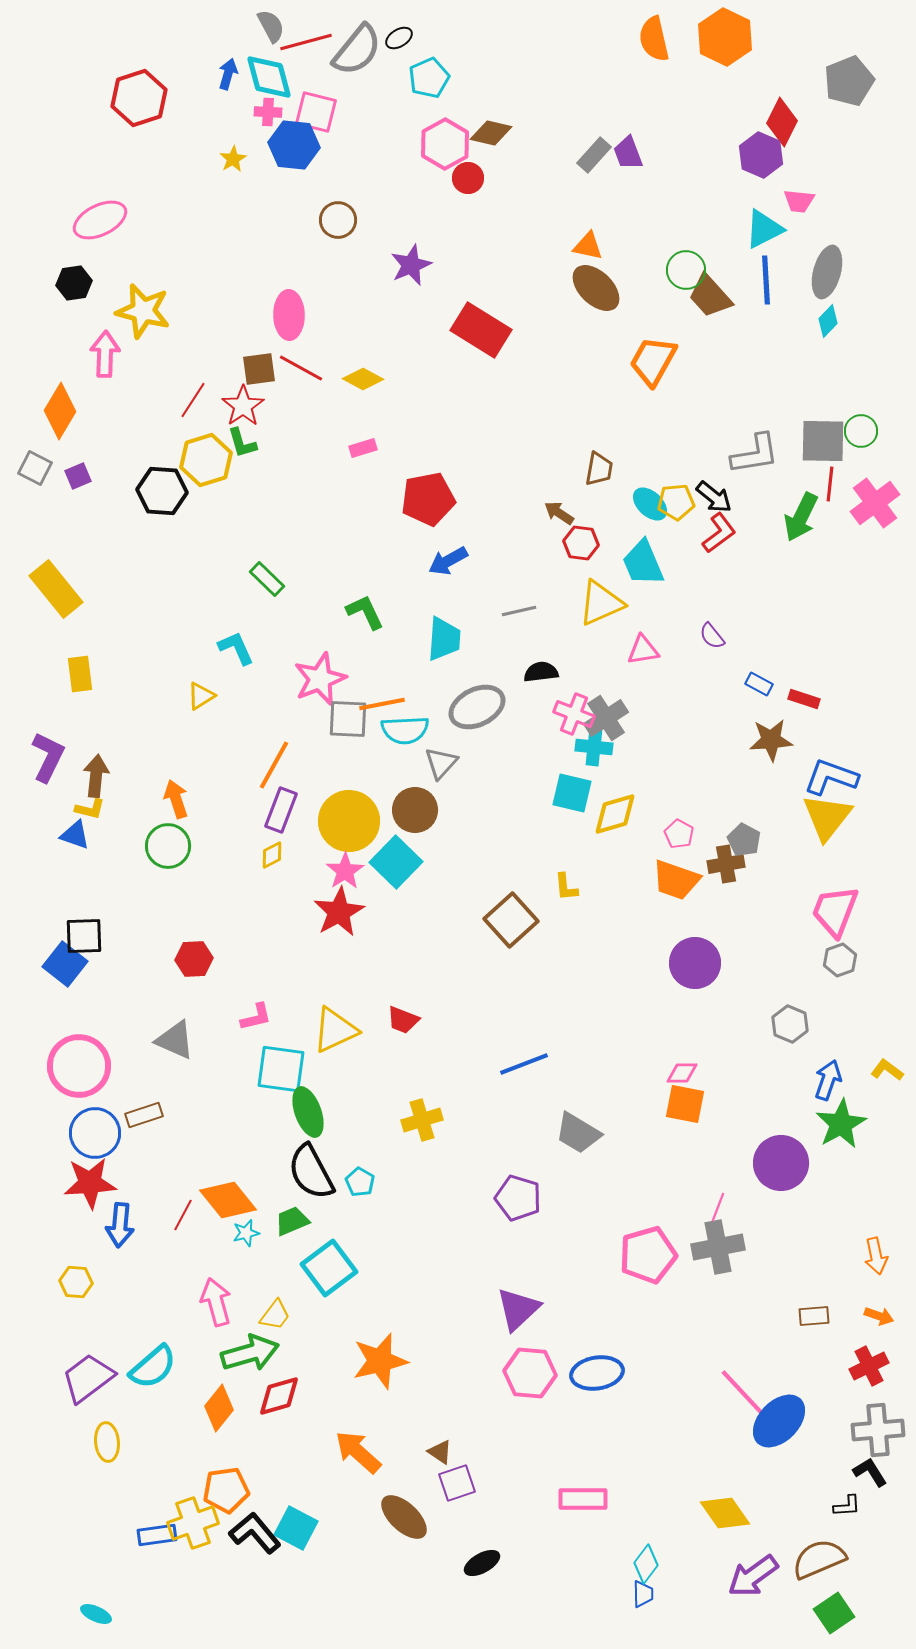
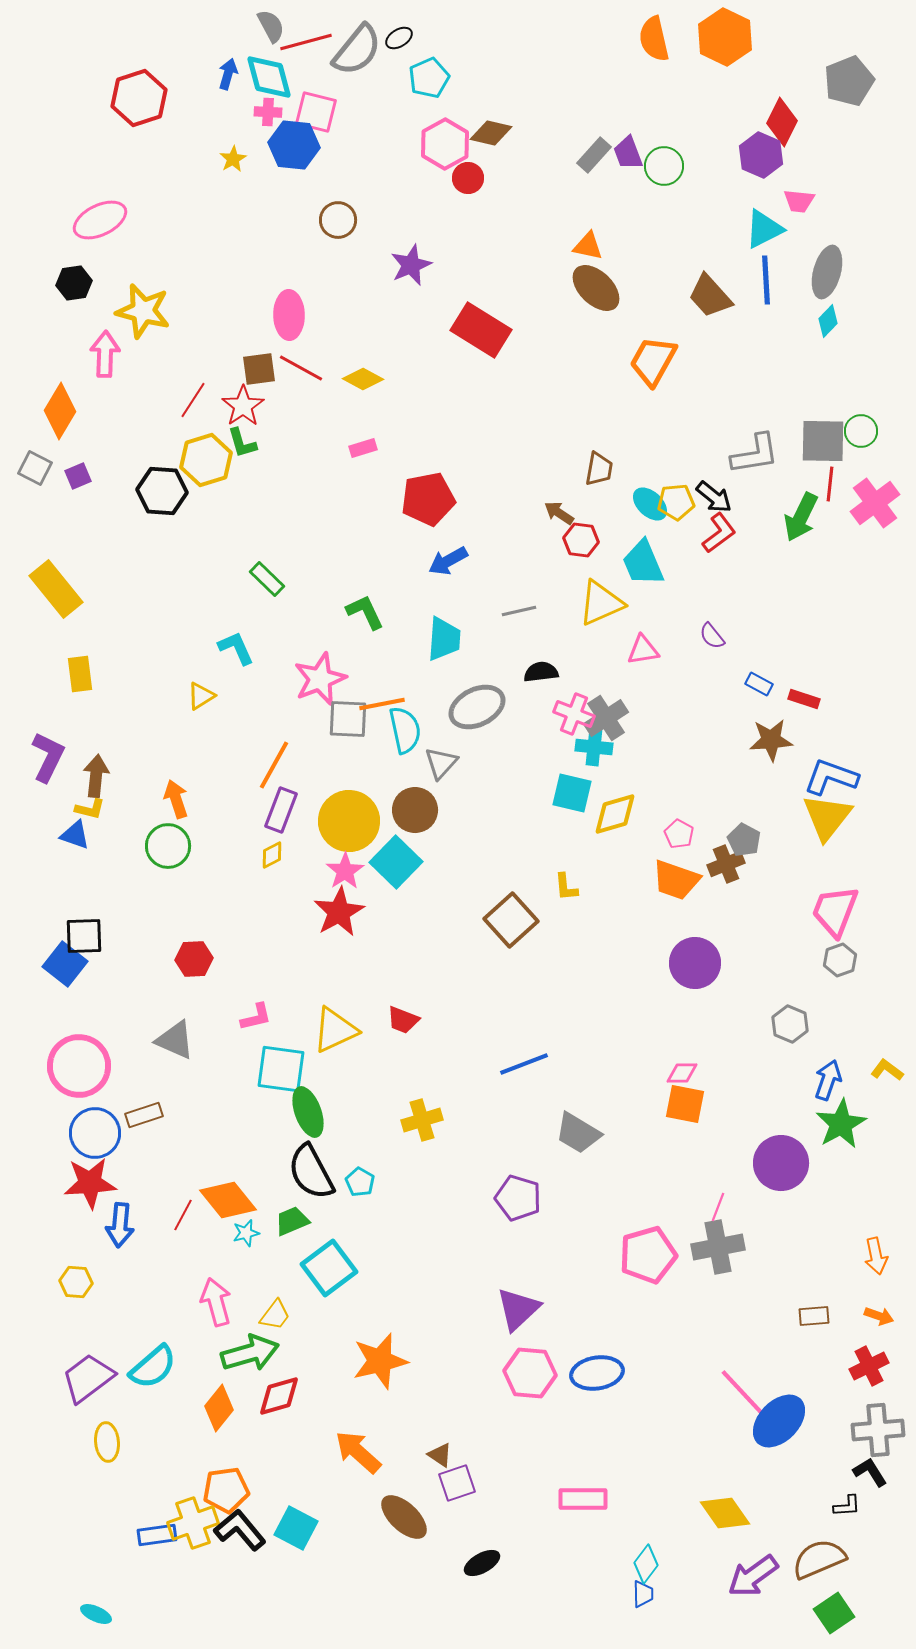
green circle at (686, 270): moved 22 px left, 104 px up
red hexagon at (581, 543): moved 3 px up
cyan semicircle at (405, 730): rotated 99 degrees counterclockwise
brown cross at (726, 864): rotated 12 degrees counterclockwise
brown triangle at (440, 1452): moved 3 px down
black L-shape at (255, 1533): moved 15 px left, 3 px up
